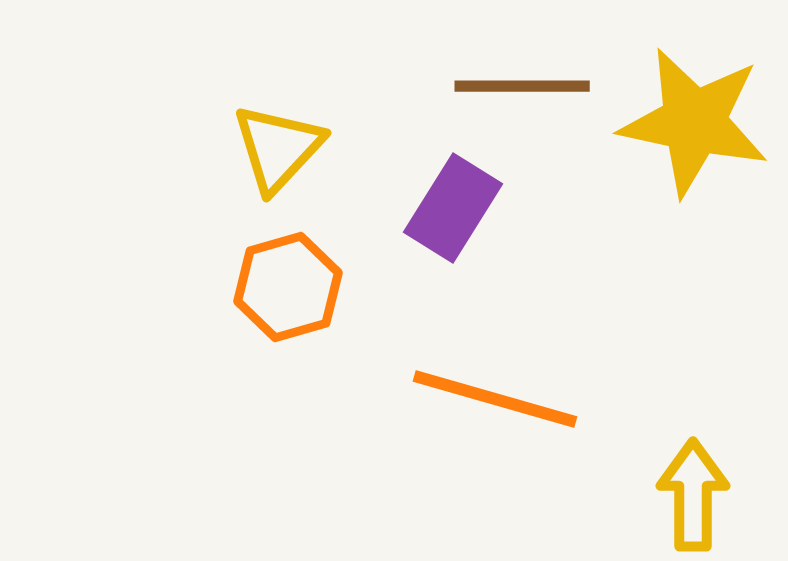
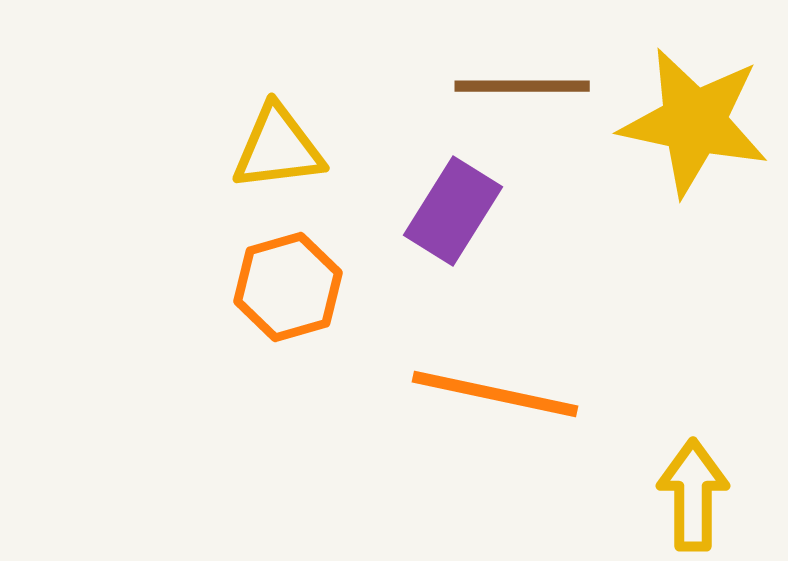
yellow triangle: rotated 40 degrees clockwise
purple rectangle: moved 3 px down
orange line: moved 5 px up; rotated 4 degrees counterclockwise
